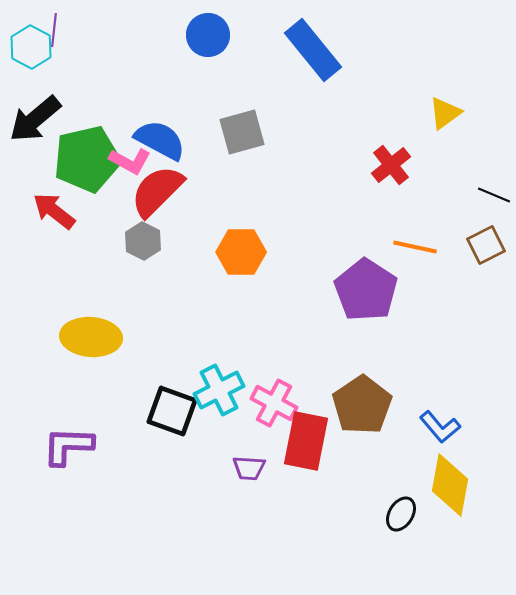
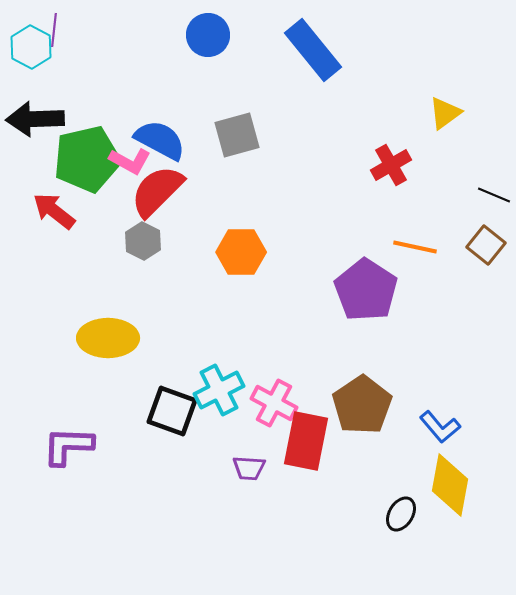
black arrow: rotated 38 degrees clockwise
gray square: moved 5 px left, 3 px down
red cross: rotated 9 degrees clockwise
brown square: rotated 24 degrees counterclockwise
yellow ellipse: moved 17 px right, 1 px down; rotated 4 degrees counterclockwise
